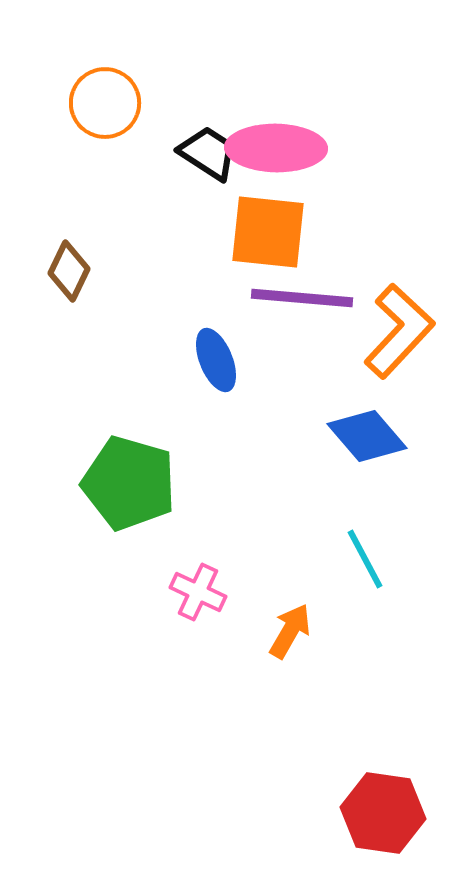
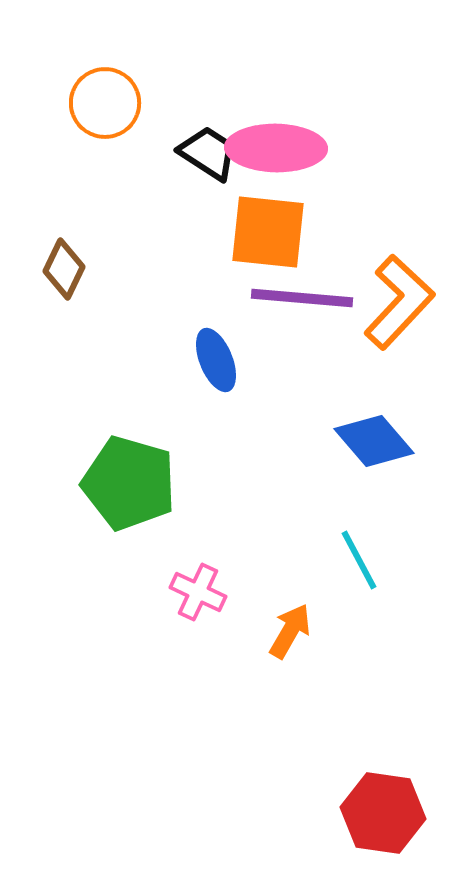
brown diamond: moved 5 px left, 2 px up
orange L-shape: moved 29 px up
blue diamond: moved 7 px right, 5 px down
cyan line: moved 6 px left, 1 px down
